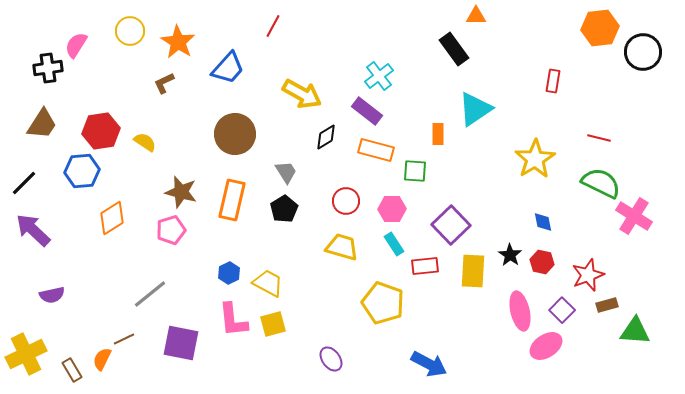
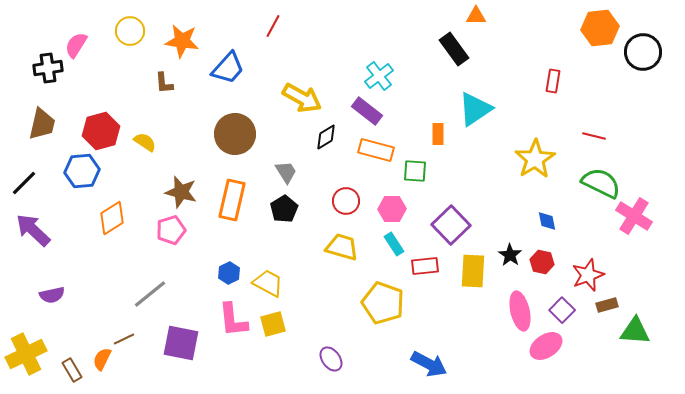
orange star at (178, 42): moved 4 px right, 1 px up; rotated 24 degrees counterclockwise
brown L-shape at (164, 83): rotated 70 degrees counterclockwise
yellow arrow at (302, 94): moved 4 px down
brown trapezoid at (42, 124): rotated 20 degrees counterclockwise
red hexagon at (101, 131): rotated 6 degrees counterclockwise
red line at (599, 138): moved 5 px left, 2 px up
blue diamond at (543, 222): moved 4 px right, 1 px up
